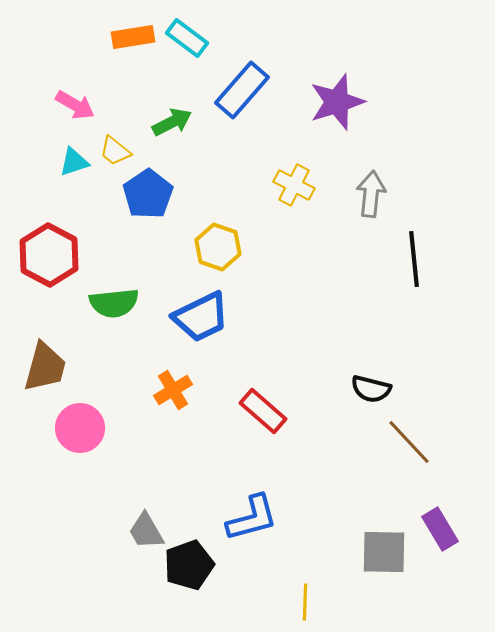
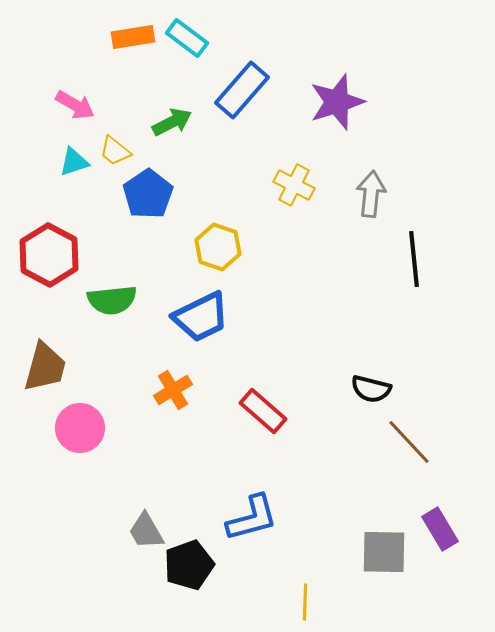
green semicircle: moved 2 px left, 3 px up
